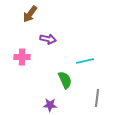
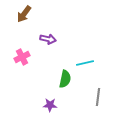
brown arrow: moved 6 px left
pink cross: rotated 28 degrees counterclockwise
cyan line: moved 2 px down
green semicircle: moved 1 px up; rotated 36 degrees clockwise
gray line: moved 1 px right, 1 px up
